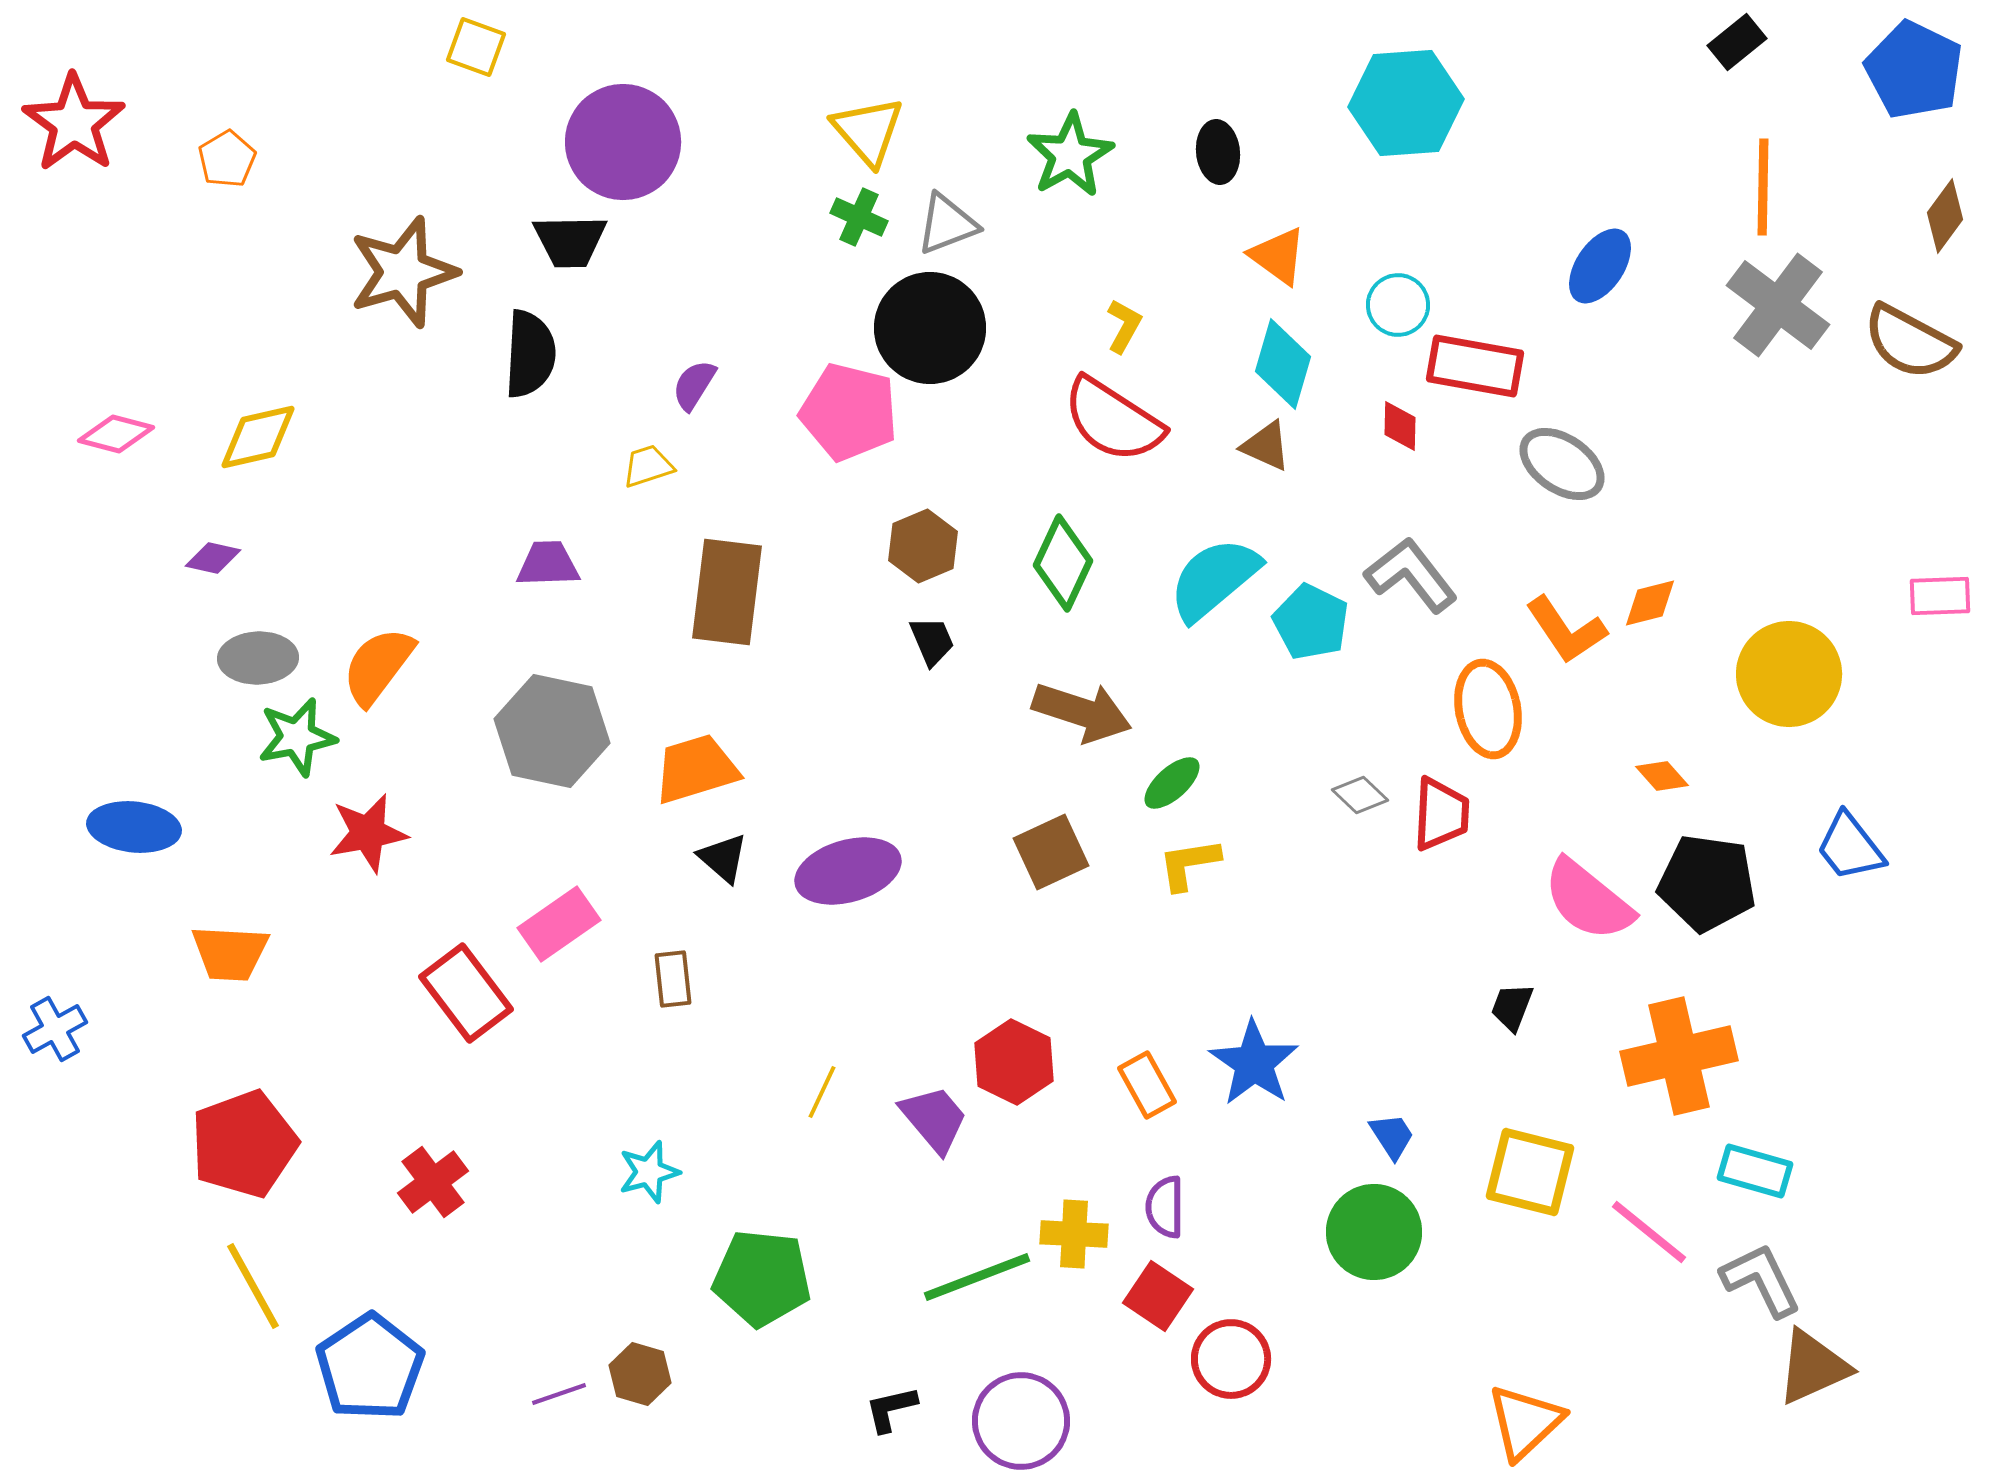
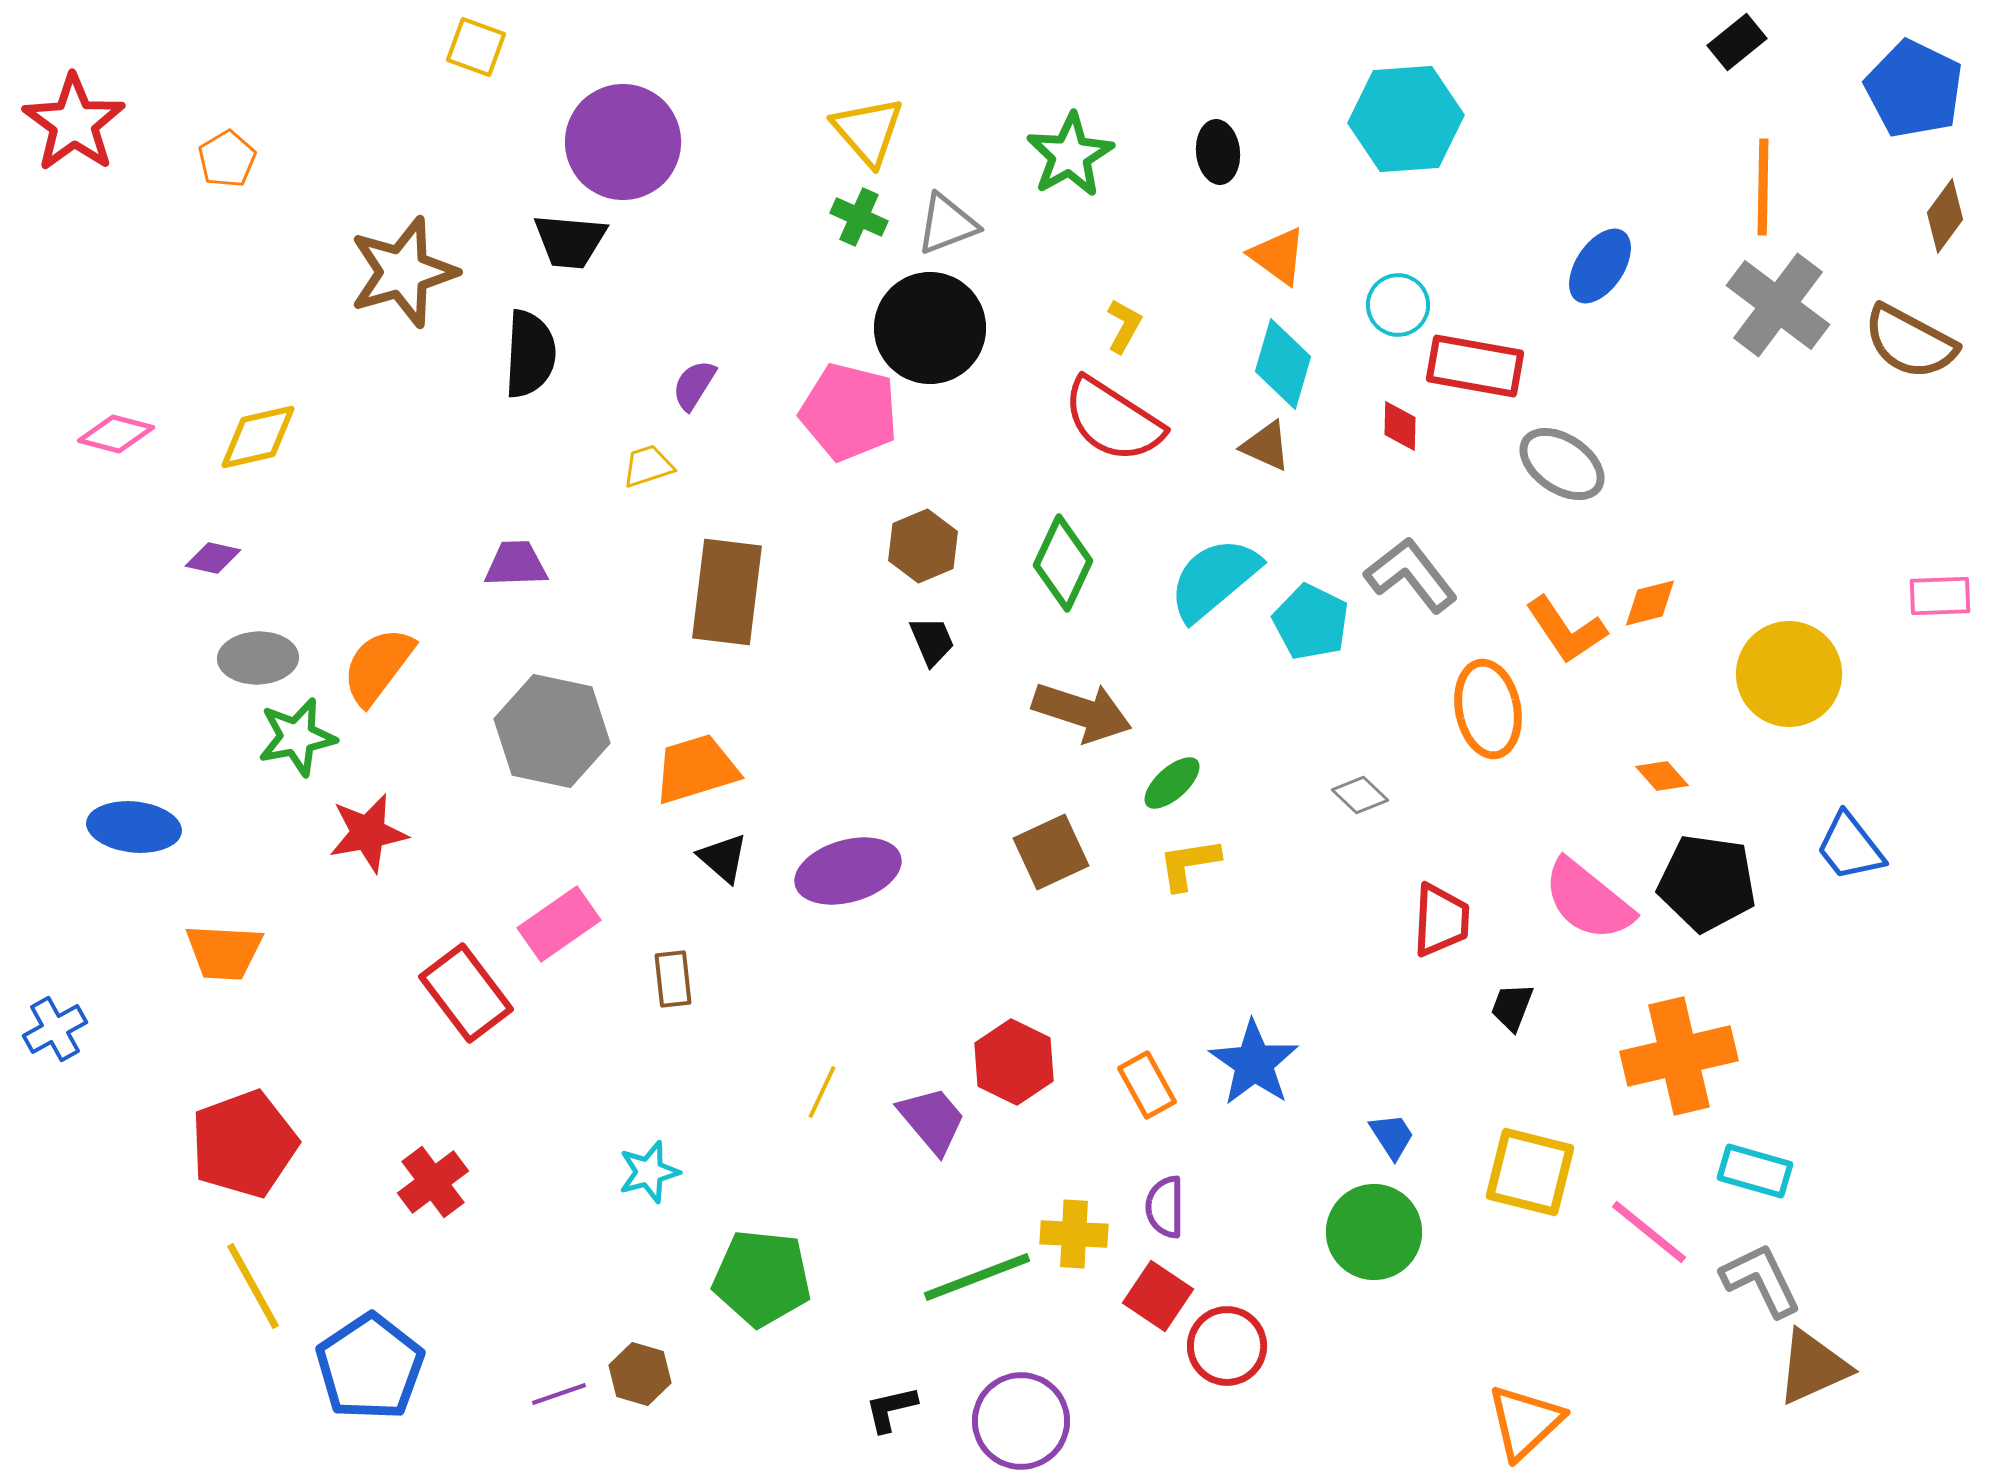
blue pentagon at (1914, 70): moved 19 px down
cyan hexagon at (1406, 103): moved 16 px down
black trapezoid at (570, 241): rotated 6 degrees clockwise
purple trapezoid at (548, 564): moved 32 px left
red trapezoid at (1441, 814): moved 106 px down
orange trapezoid at (230, 953): moved 6 px left, 1 px up
purple trapezoid at (934, 1119): moved 2 px left, 1 px down
red circle at (1231, 1359): moved 4 px left, 13 px up
